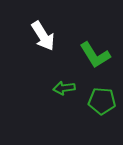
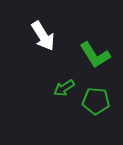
green arrow: rotated 25 degrees counterclockwise
green pentagon: moved 6 px left
